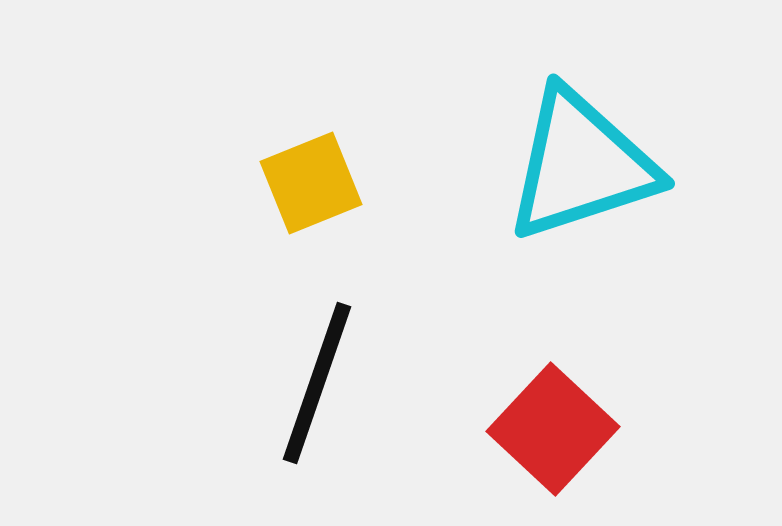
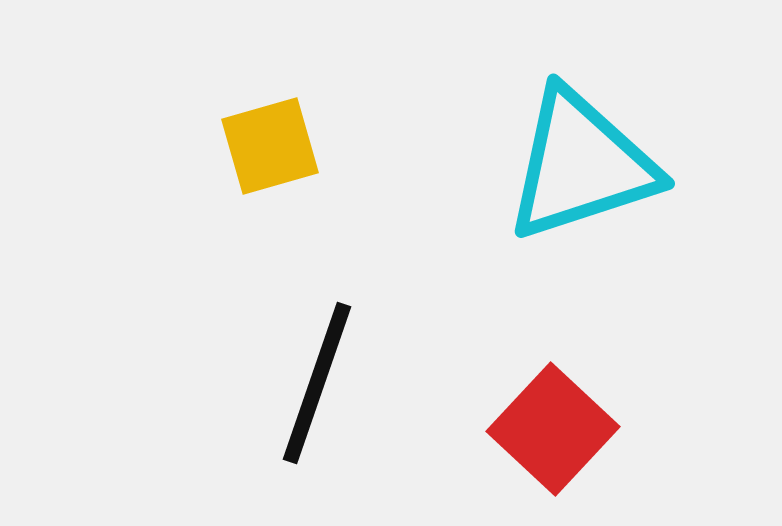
yellow square: moved 41 px left, 37 px up; rotated 6 degrees clockwise
